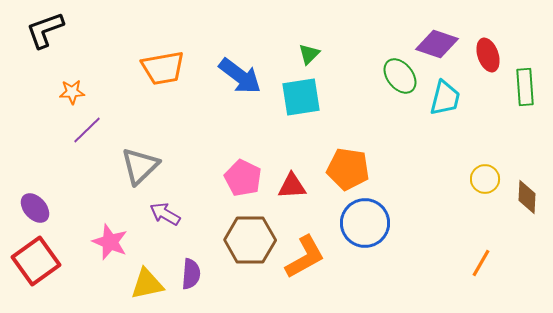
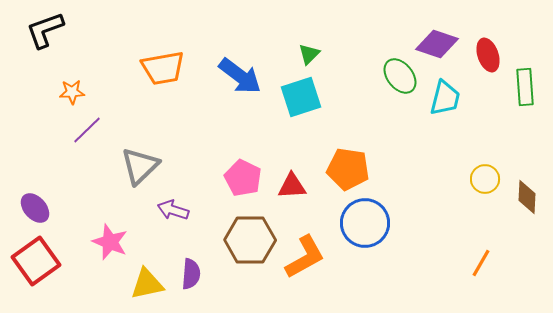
cyan square: rotated 9 degrees counterclockwise
purple arrow: moved 8 px right, 4 px up; rotated 12 degrees counterclockwise
